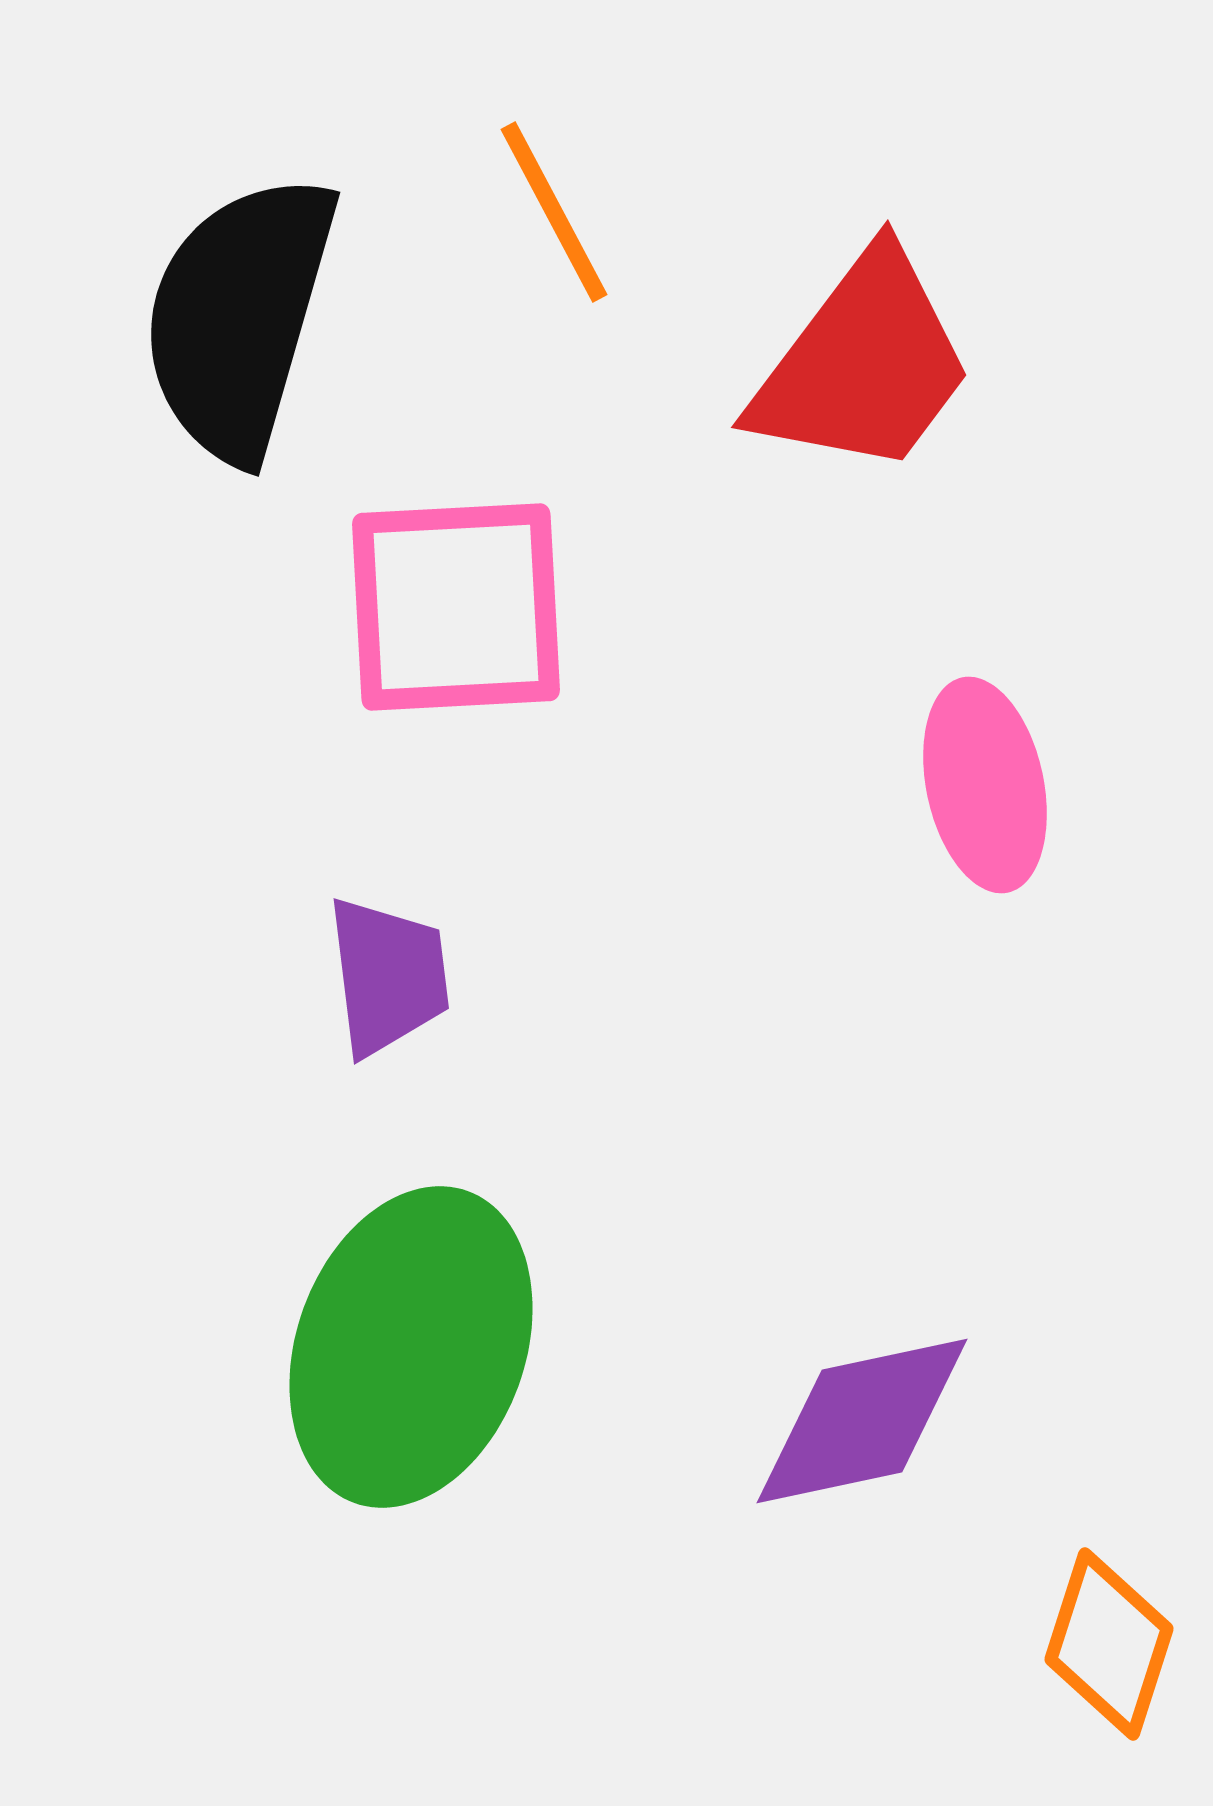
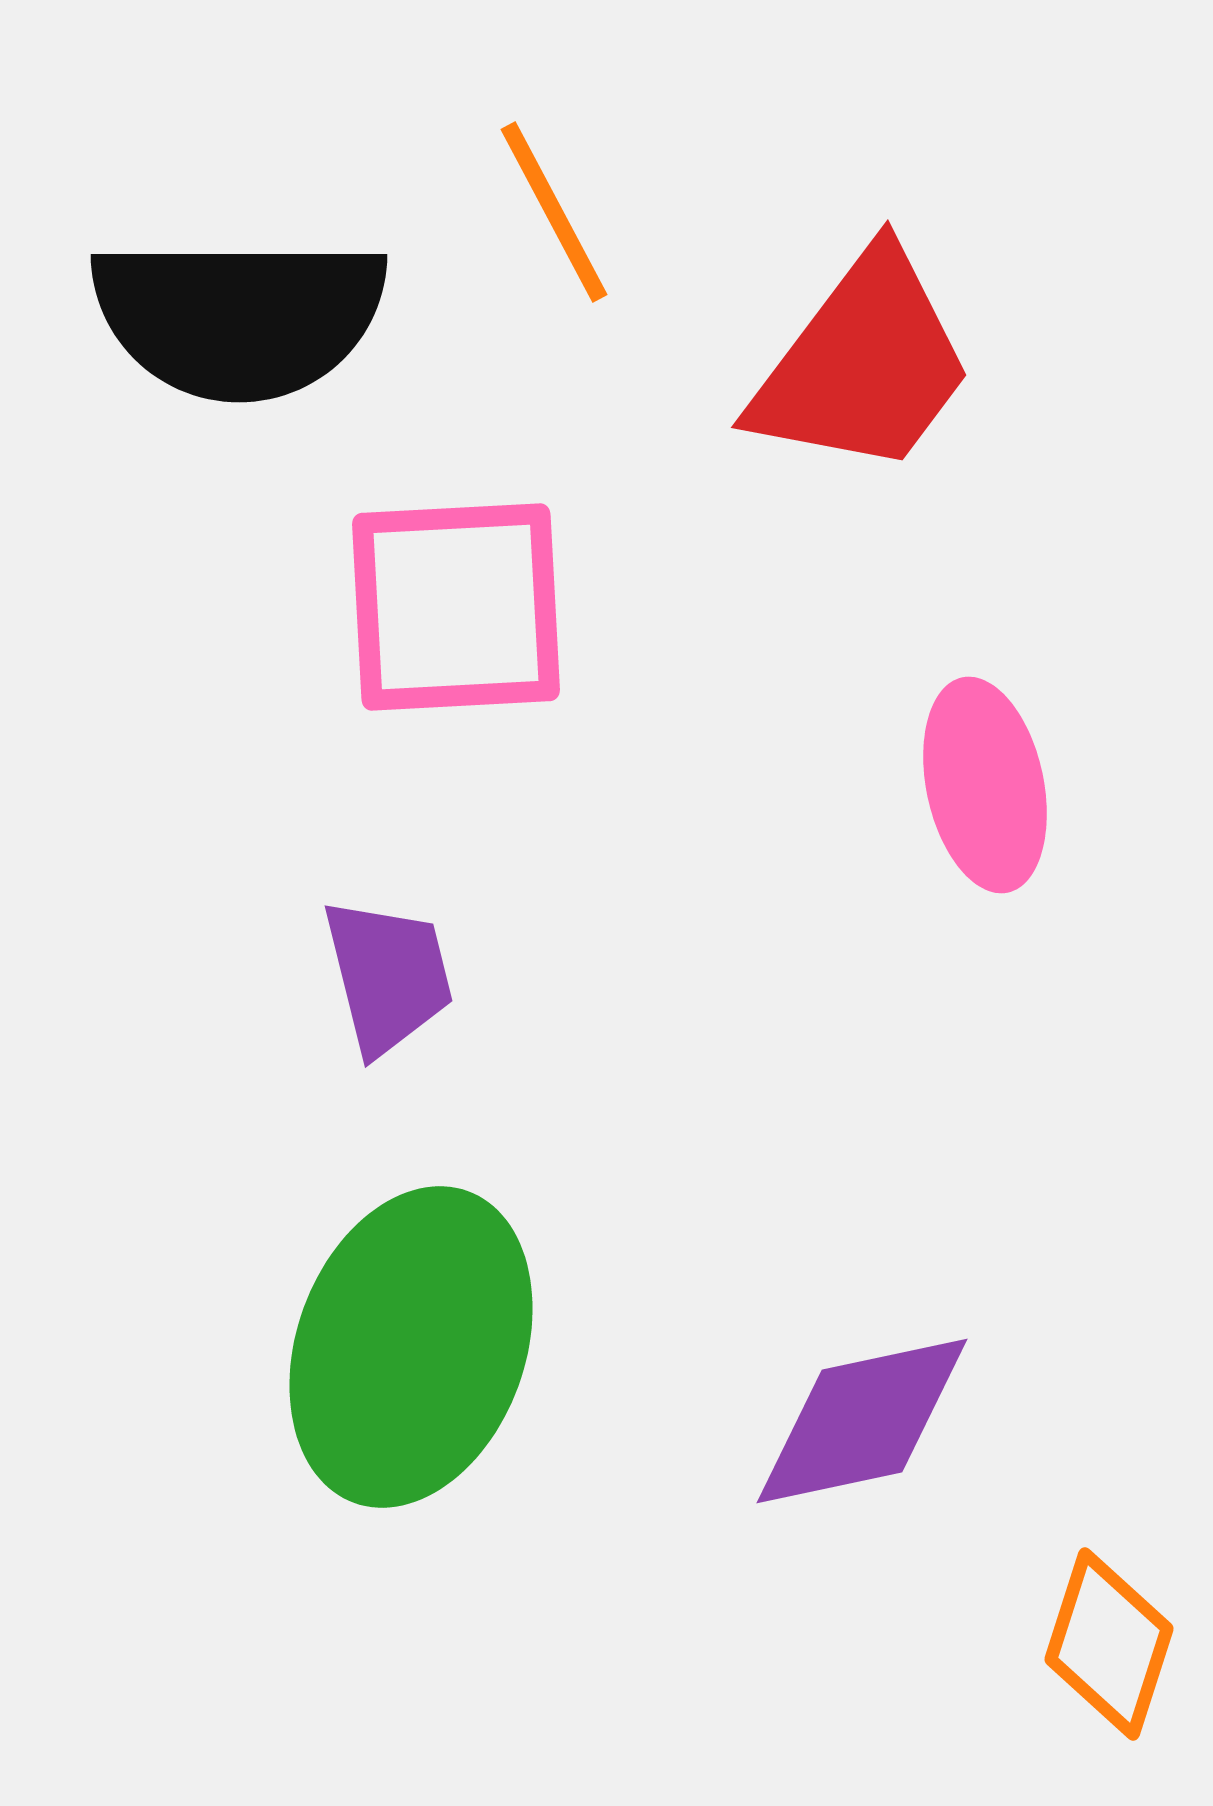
black semicircle: rotated 106 degrees counterclockwise
purple trapezoid: rotated 7 degrees counterclockwise
